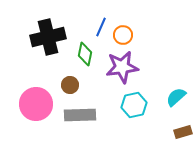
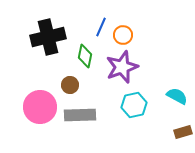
green diamond: moved 2 px down
purple star: rotated 12 degrees counterclockwise
cyan semicircle: moved 1 px right, 1 px up; rotated 70 degrees clockwise
pink circle: moved 4 px right, 3 px down
